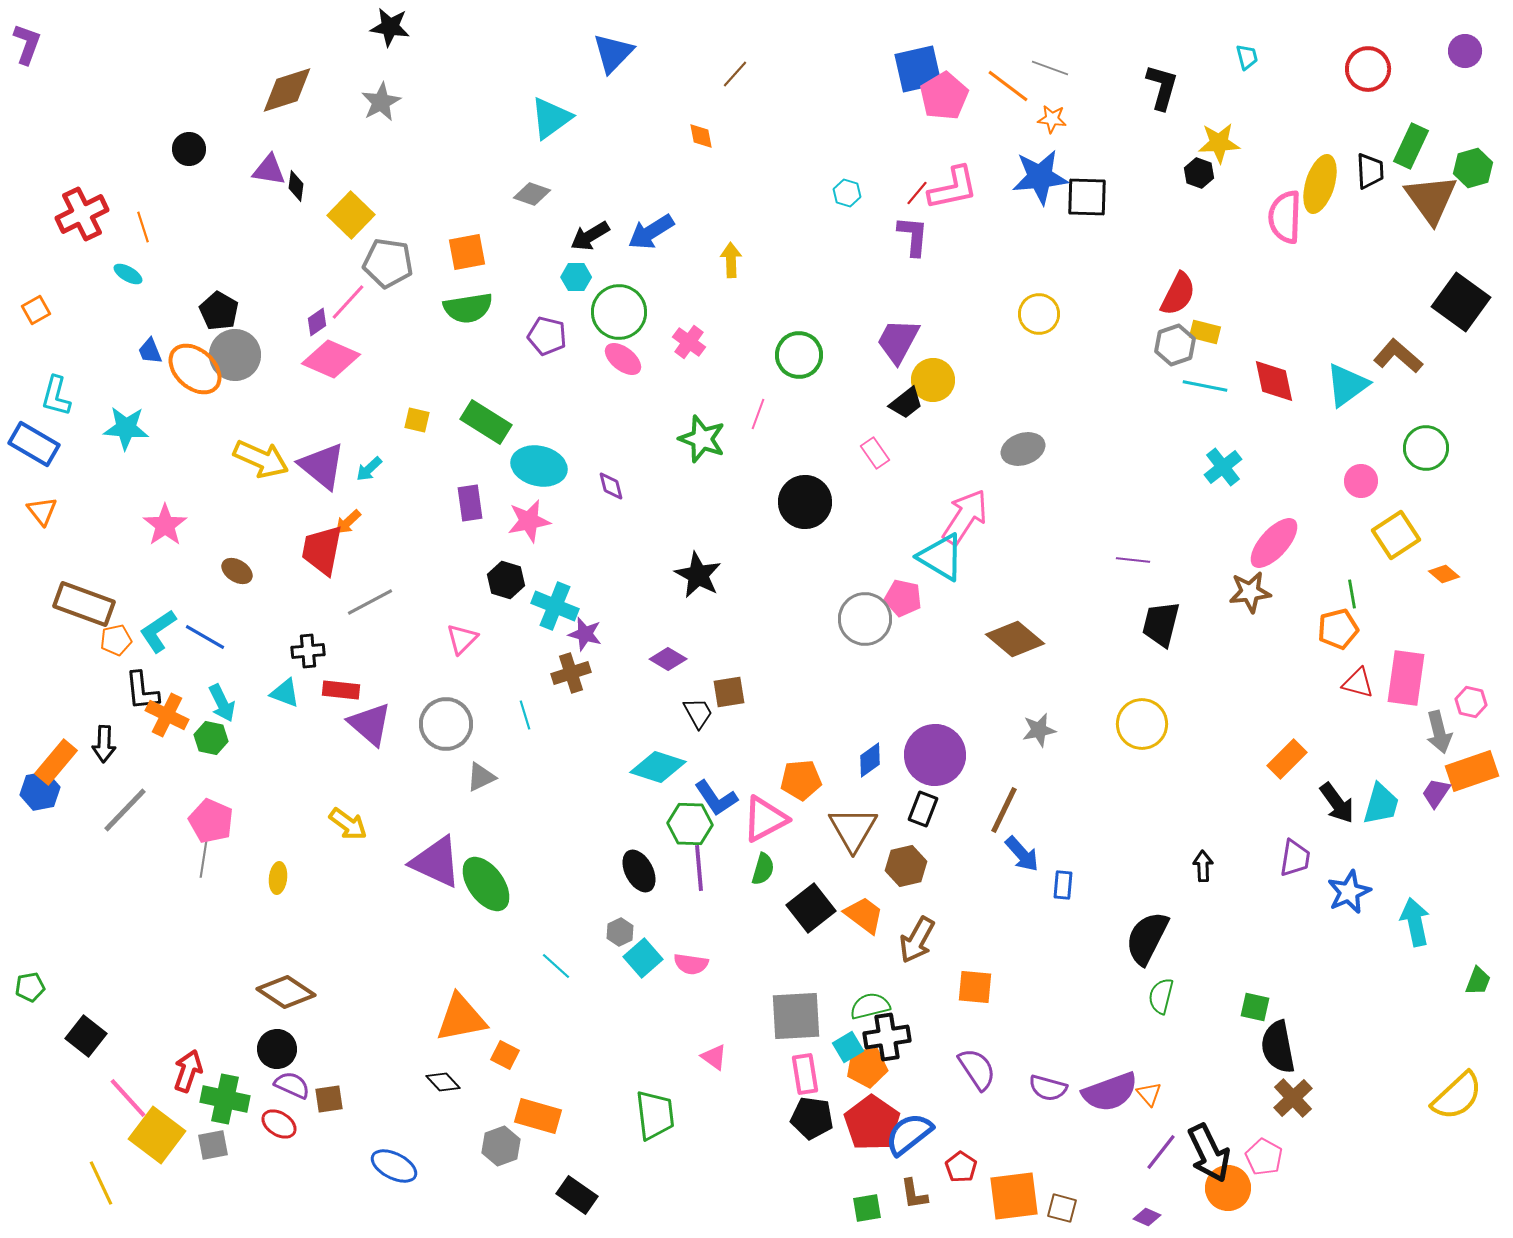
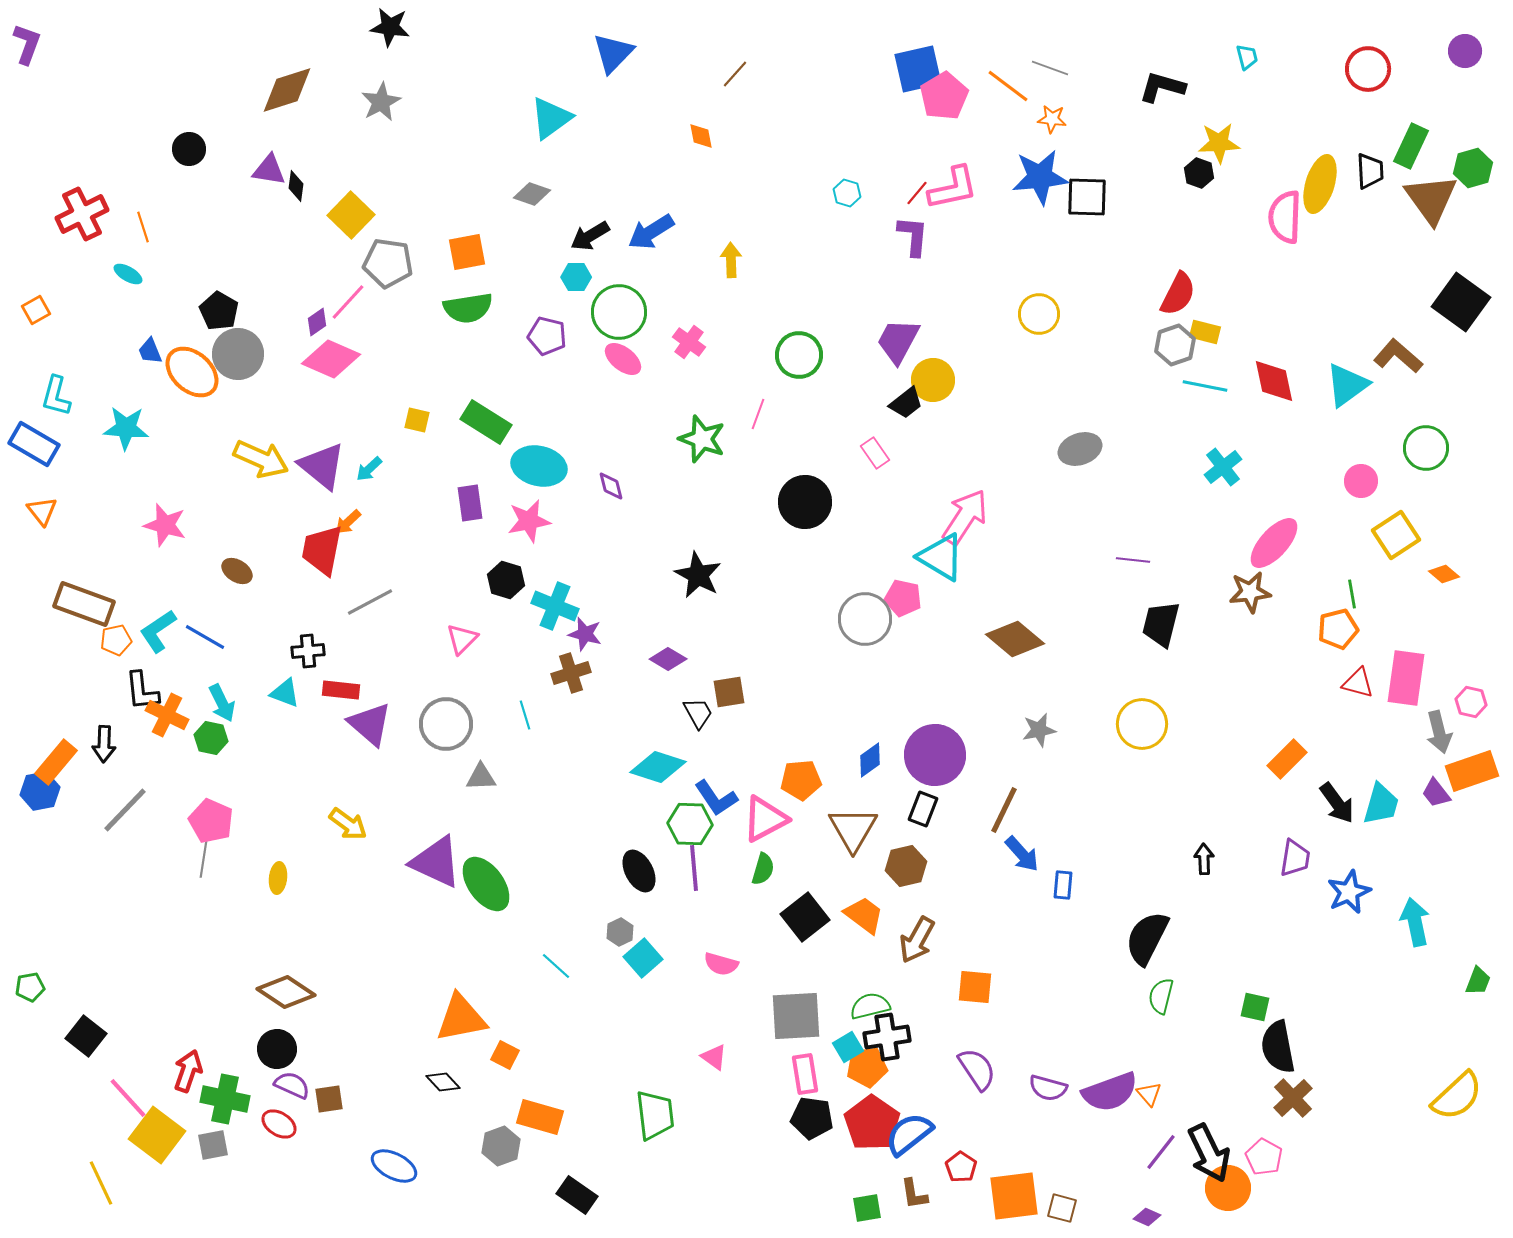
black L-shape at (1162, 87): rotated 90 degrees counterclockwise
gray circle at (235, 355): moved 3 px right, 1 px up
orange ellipse at (195, 369): moved 3 px left, 3 px down
gray ellipse at (1023, 449): moved 57 px right
pink star at (165, 525): rotated 21 degrees counterclockwise
gray triangle at (481, 777): rotated 24 degrees clockwise
purple trapezoid at (1436, 793): rotated 72 degrees counterclockwise
black arrow at (1203, 866): moved 1 px right, 7 px up
purple line at (699, 868): moved 5 px left
black square at (811, 908): moved 6 px left, 9 px down
pink semicircle at (691, 964): moved 30 px right; rotated 8 degrees clockwise
orange rectangle at (538, 1116): moved 2 px right, 1 px down
